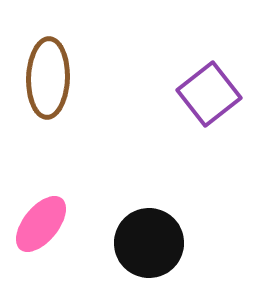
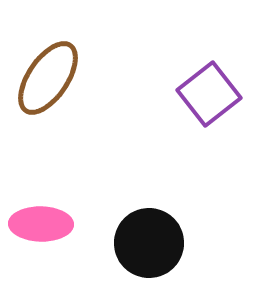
brown ellipse: rotated 32 degrees clockwise
pink ellipse: rotated 52 degrees clockwise
